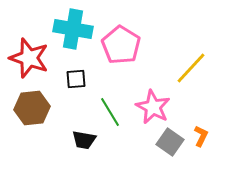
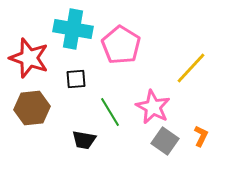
gray square: moved 5 px left, 1 px up
